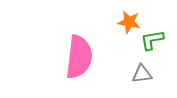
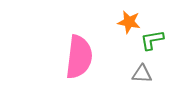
gray triangle: rotated 10 degrees clockwise
